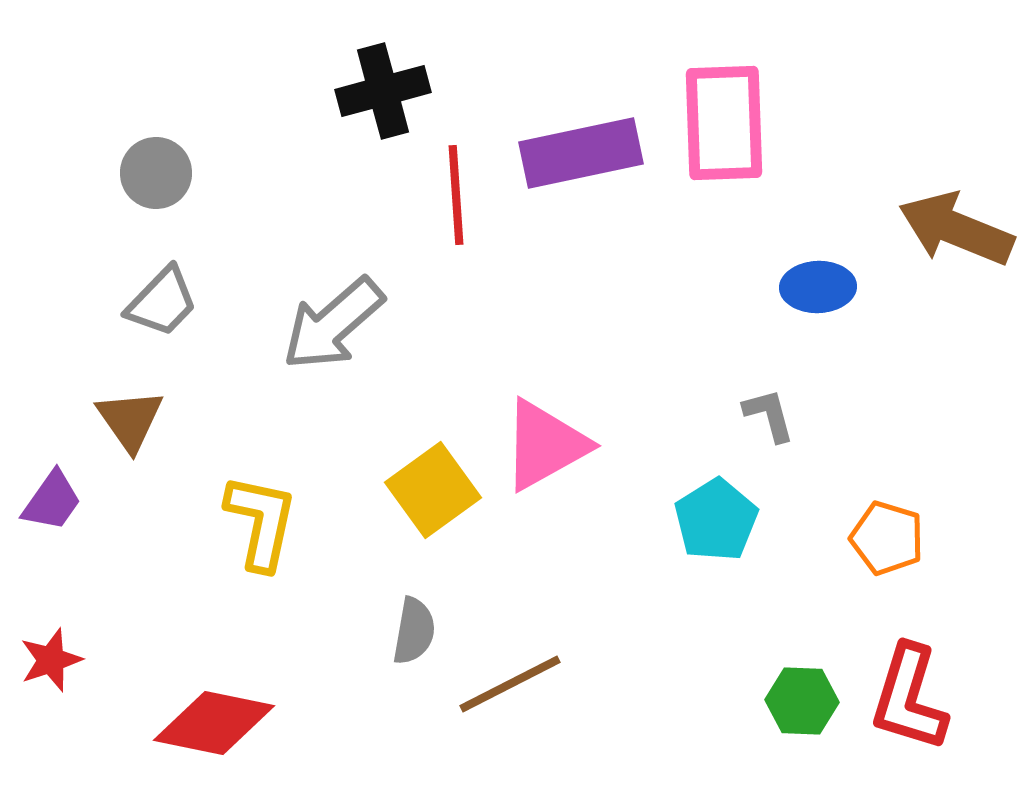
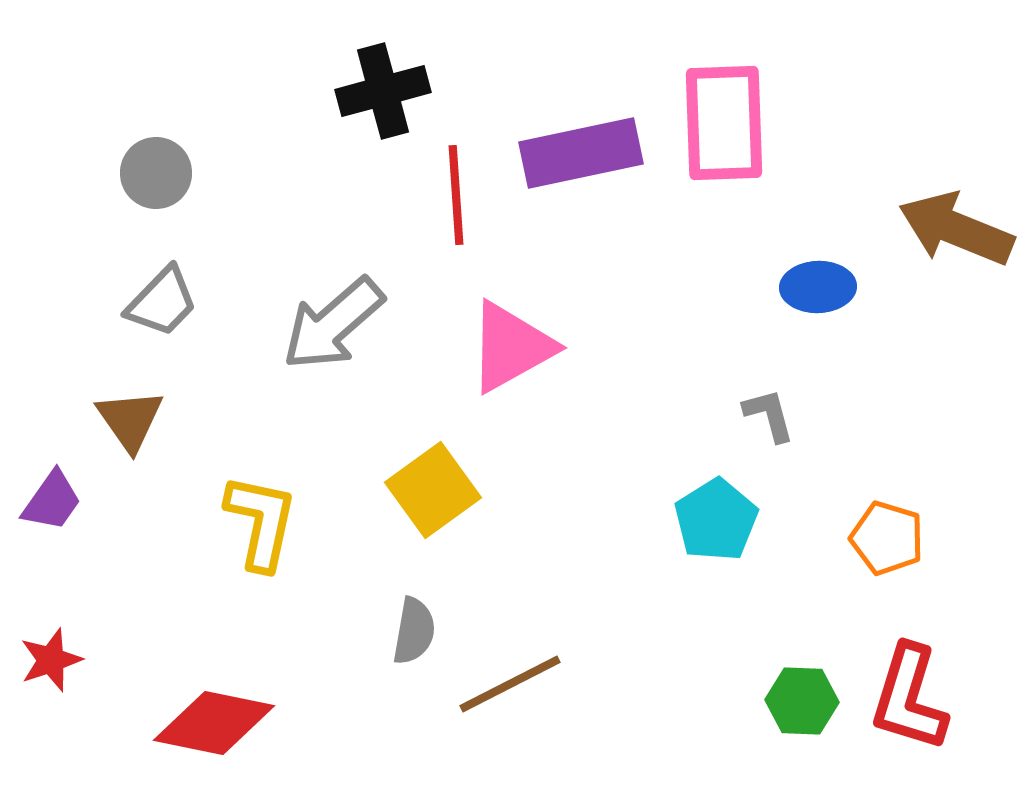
pink triangle: moved 34 px left, 98 px up
